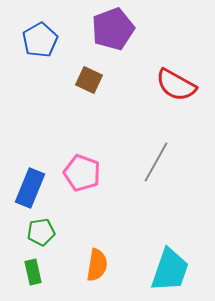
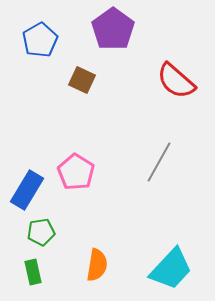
purple pentagon: rotated 15 degrees counterclockwise
brown square: moved 7 px left
red semicircle: moved 4 px up; rotated 12 degrees clockwise
gray line: moved 3 px right
pink pentagon: moved 6 px left, 1 px up; rotated 12 degrees clockwise
blue rectangle: moved 3 px left, 2 px down; rotated 9 degrees clockwise
cyan trapezoid: moved 1 px right, 1 px up; rotated 24 degrees clockwise
